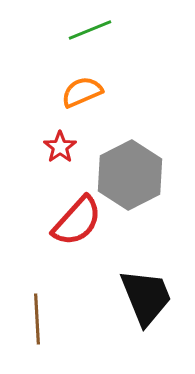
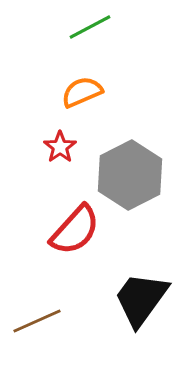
green line: moved 3 px up; rotated 6 degrees counterclockwise
red semicircle: moved 2 px left, 9 px down
black trapezoid: moved 5 px left, 2 px down; rotated 122 degrees counterclockwise
brown line: moved 2 px down; rotated 69 degrees clockwise
